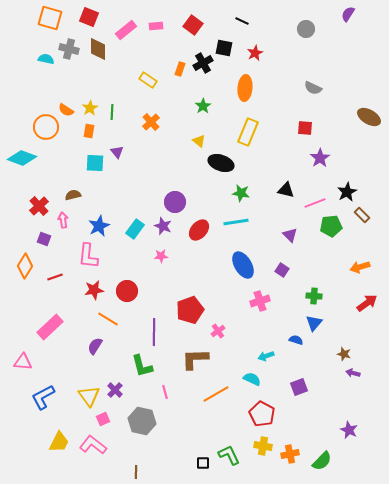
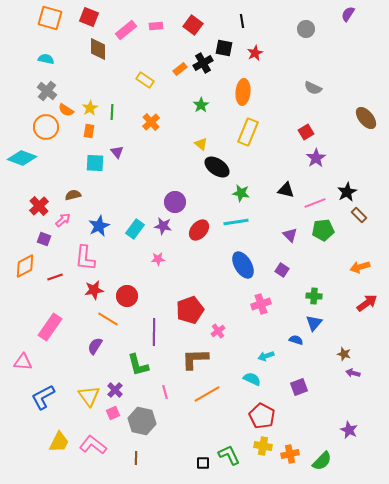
black line at (242, 21): rotated 56 degrees clockwise
gray cross at (69, 49): moved 22 px left, 42 px down; rotated 24 degrees clockwise
orange rectangle at (180, 69): rotated 32 degrees clockwise
yellow rectangle at (148, 80): moved 3 px left
orange ellipse at (245, 88): moved 2 px left, 4 px down
green star at (203, 106): moved 2 px left, 1 px up
brown ellipse at (369, 117): moved 3 px left, 1 px down; rotated 20 degrees clockwise
red square at (305, 128): moved 1 px right, 4 px down; rotated 35 degrees counterclockwise
yellow triangle at (199, 141): moved 2 px right, 3 px down
purple star at (320, 158): moved 4 px left
black ellipse at (221, 163): moved 4 px left, 4 px down; rotated 15 degrees clockwise
brown rectangle at (362, 215): moved 3 px left
pink arrow at (63, 220): rotated 56 degrees clockwise
purple star at (163, 226): rotated 12 degrees counterclockwise
green pentagon at (331, 226): moved 8 px left, 4 px down
pink L-shape at (88, 256): moved 3 px left, 2 px down
pink star at (161, 256): moved 3 px left, 3 px down
orange diamond at (25, 266): rotated 30 degrees clockwise
red circle at (127, 291): moved 5 px down
pink cross at (260, 301): moved 1 px right, 3 px down
pink rectangle at (50, 327): rotated 12 degrees counterclockwise
green L-shape at (142, 366): moved 4 px left, 1 px up
orange line at (216, 394): moved 9 px left
red pentagon at (262, 414): moved 2 px down
pink square at (103, 419): moved 10 px right, 6 px up
brown line at (136, 472): moved 14 px up
